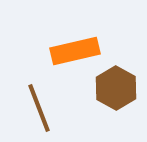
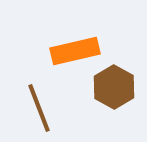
brown hexagon: moved 2 px left, 1 px up
